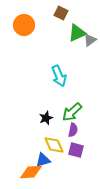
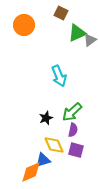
orange diamond: rotated 20 degrees counterclockwise
